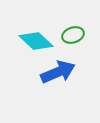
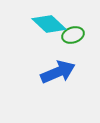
cyan diamond: moved 13 px right, 17 px up
